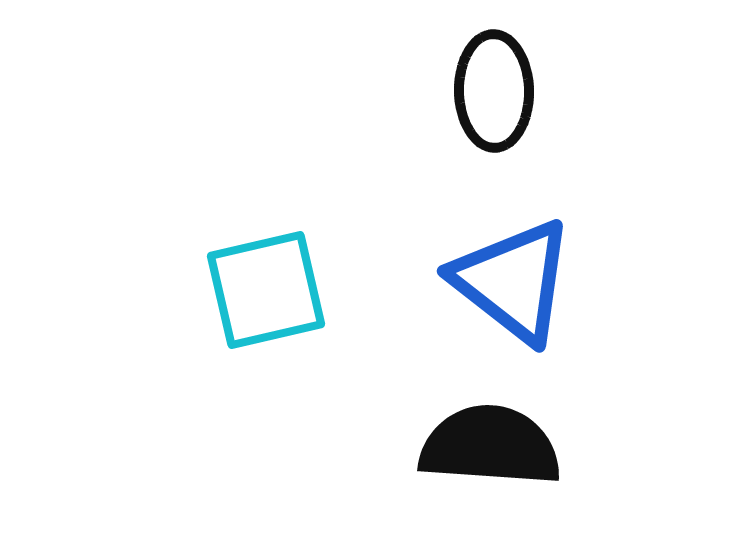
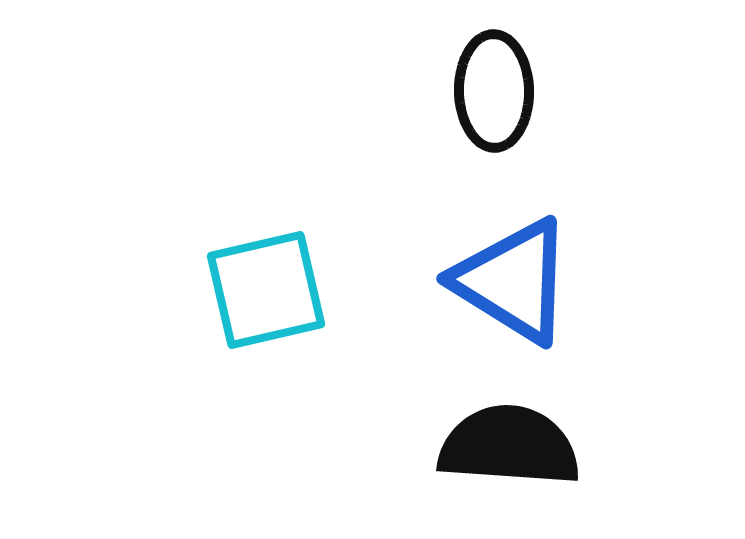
blue triangle: rotated 6 degrees counterclockwise
black semicircle: moved 19 px right
